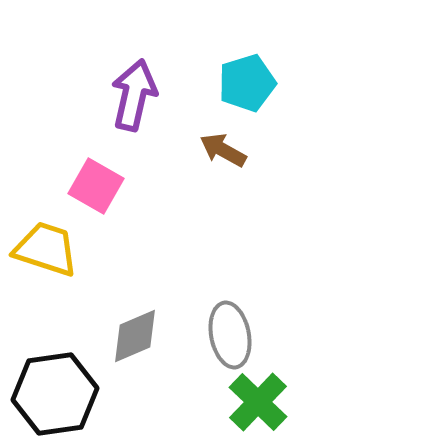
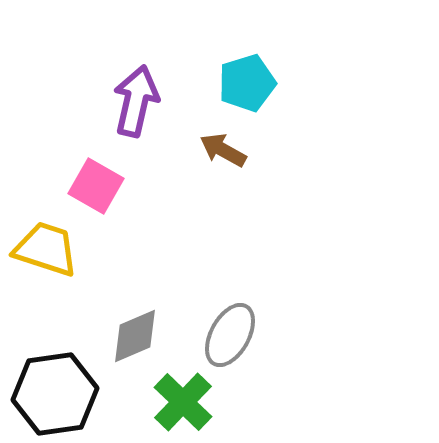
purple arrow: moved 2 px right, 6 px down
gray ellipse: rotated 40 degrees clockwise
green cross: moved 75 px left
